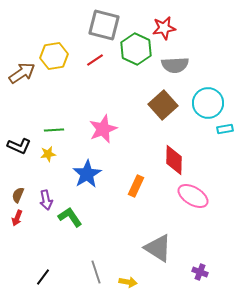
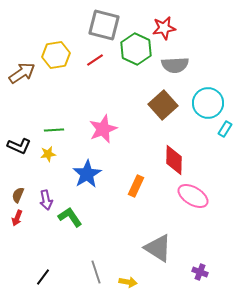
yellow hexagon: moved 2 px right, 1 px up
cyan rectangle: rotated 49 degrees counterclockwise
